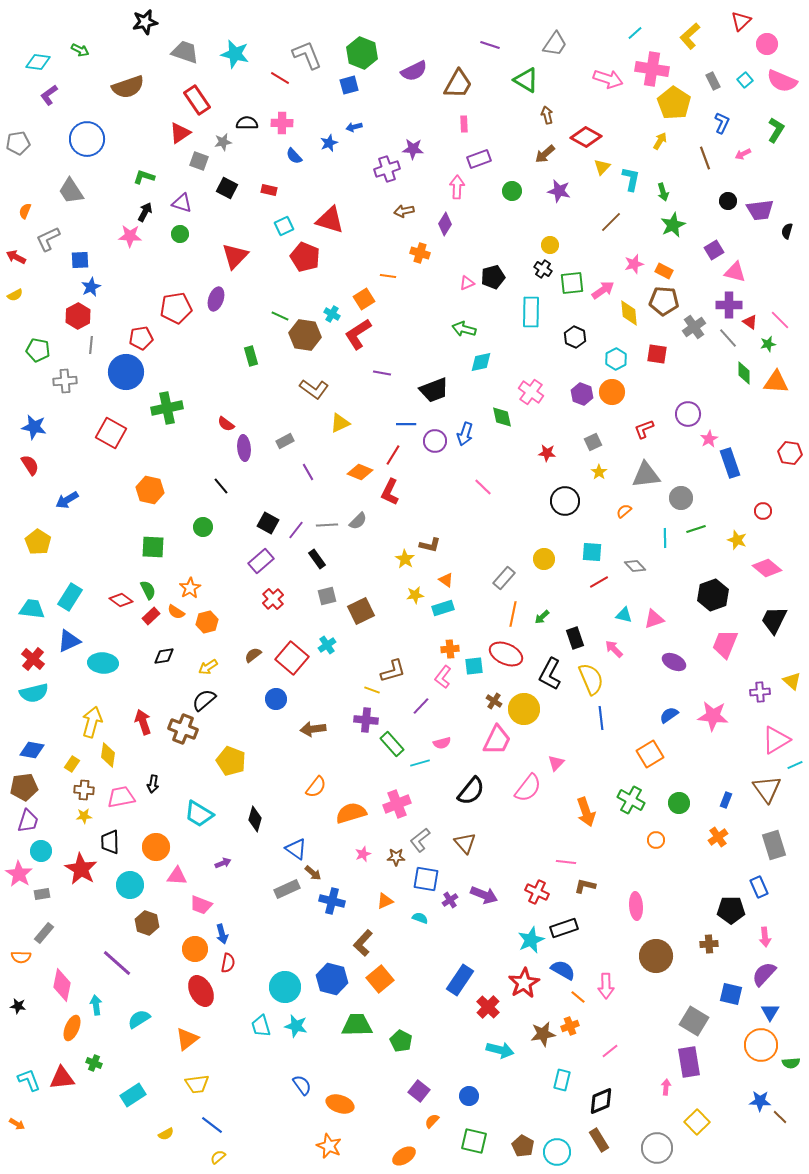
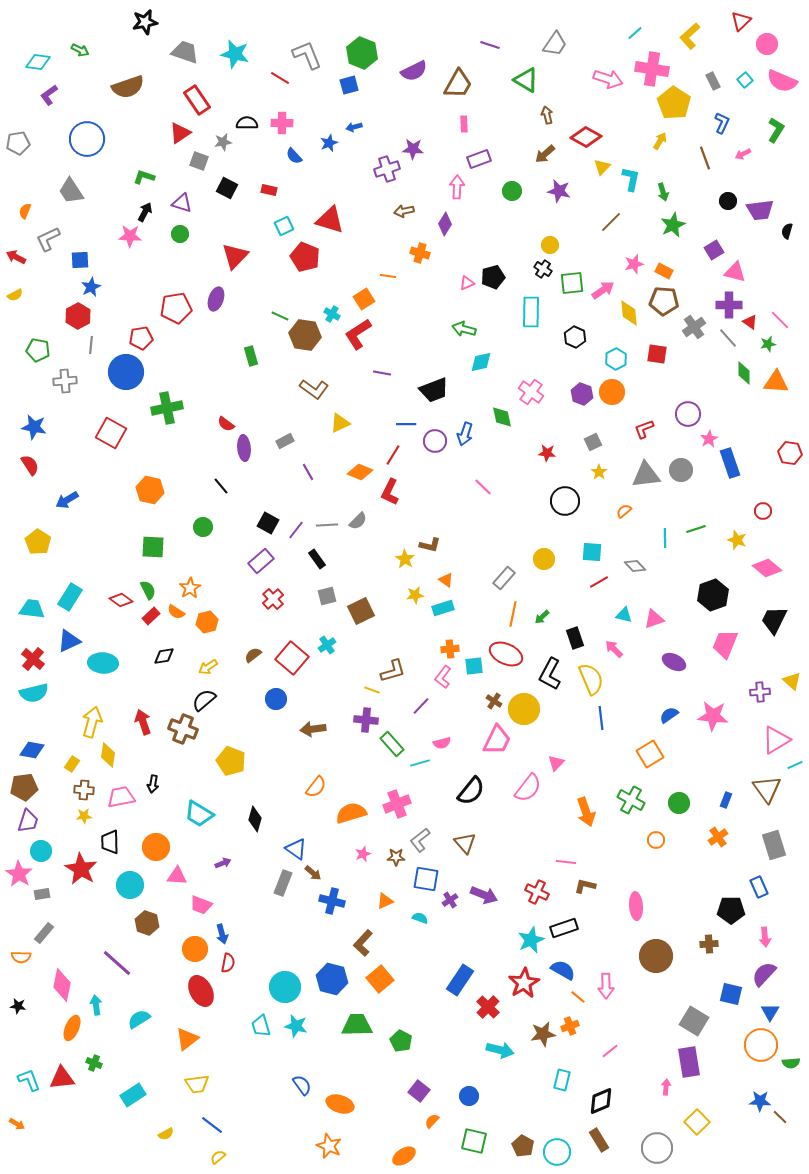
gray circle at (681, 498): moved 28 px up
gray rectangle at (287, 889): moved 4 px left, 6 px up; rotated 45 degrees counterclockwise
